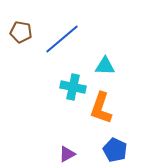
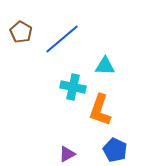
brown pentagon: rotated 20 degrees clockwise
orange L-shape: moved 1 px left, 2 px down
